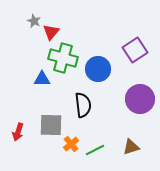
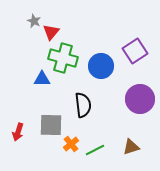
purple square: moved 1 px down
blue circle: moved 3 px right, 3 px up
